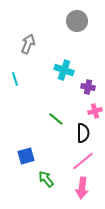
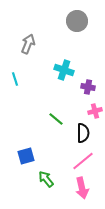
pink arrow: rotated 20 degrees counterclockwise
